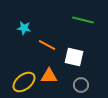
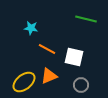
green line: moved 3 px right, 1 px up
cyan star: moved 7 px right
orange line: moved 4 px down
orange triangle: rotated 24 degrees counterclockwise
